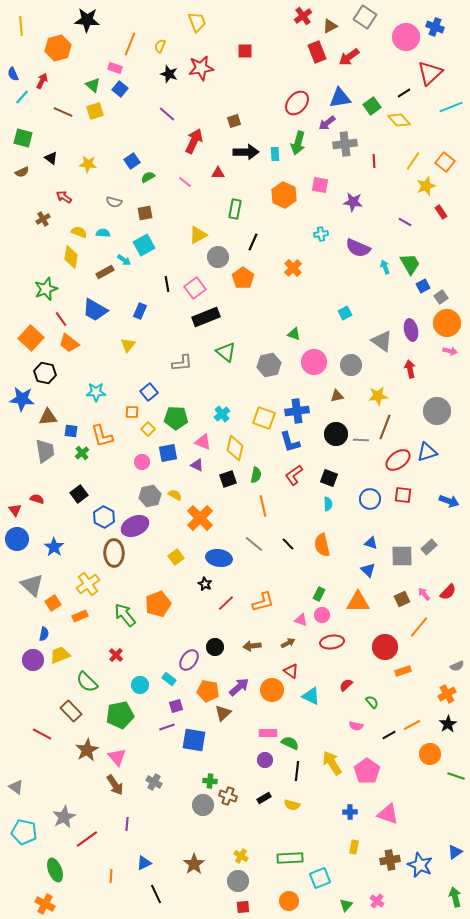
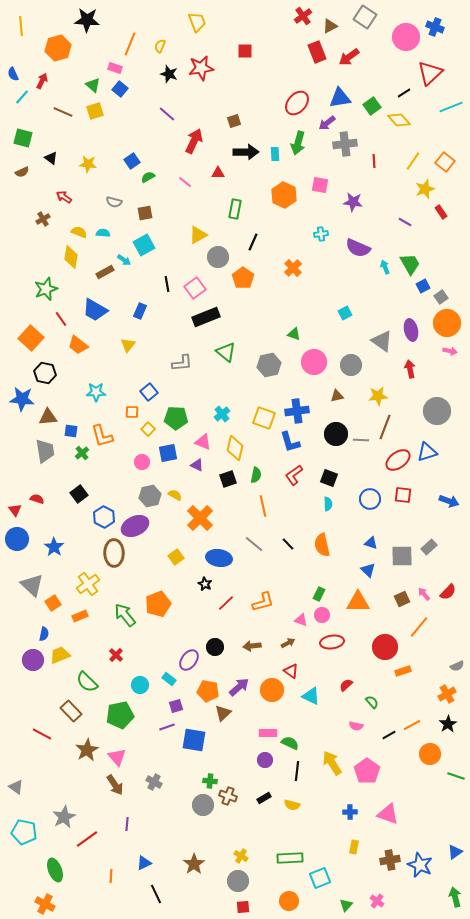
yellow star at (426, 186): moved 1 px left, 3 px down
orange trapezoid at (69, 343): moved 9 px right, 2 px down
